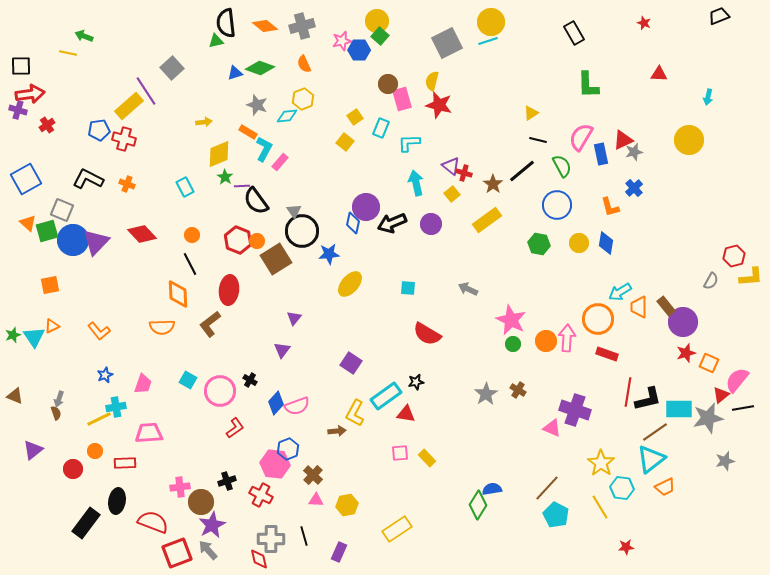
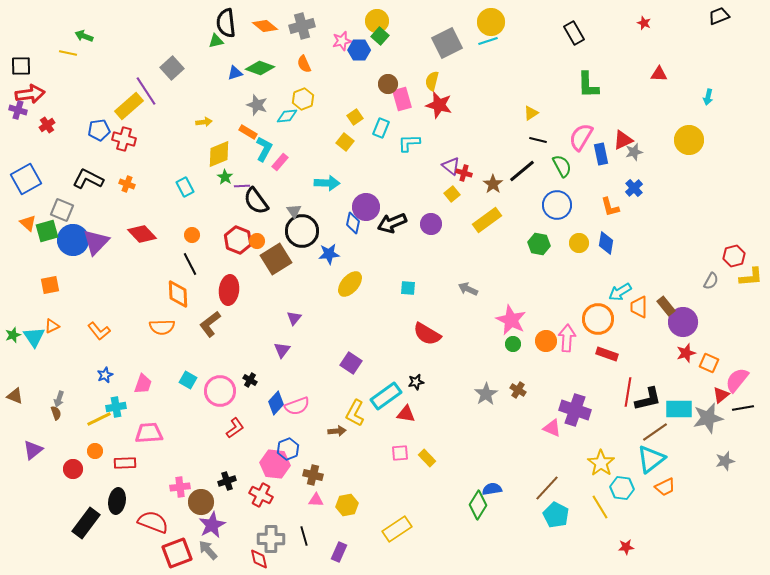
cyan arrow at (416, 183): moved 89 px left; rotated 105 degrees clockwise
brown cross at (313, 475): rotated 30 degrees counterclockwise
